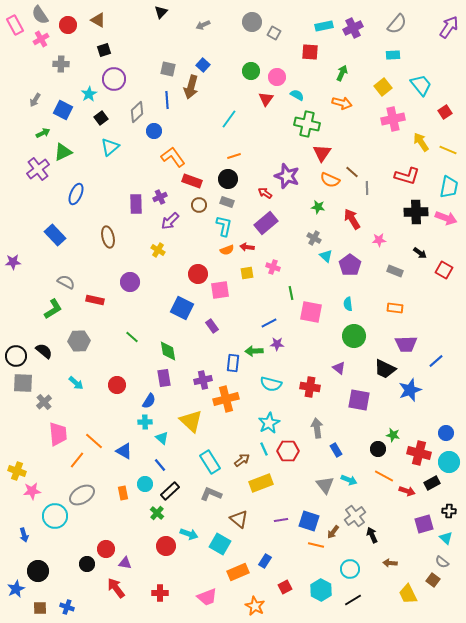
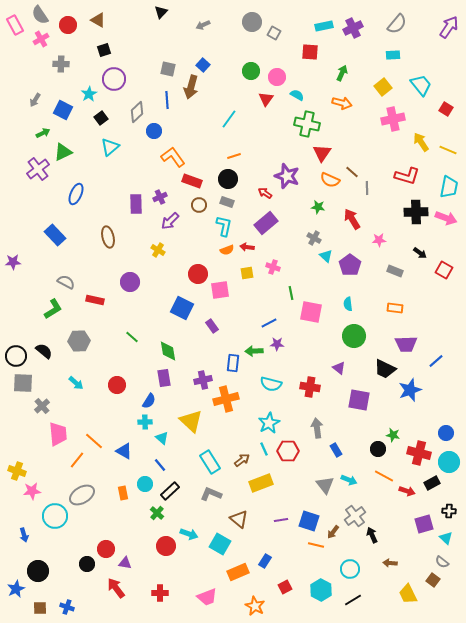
red square at (445, 112): moved 1 px right, 3 px up; rotated 24 degrees counterclockwise
gray cross at (44, 402): moved 2 px left, 4 px down
